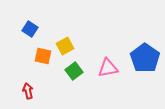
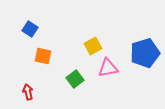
yellow square: moved 28 px right
blue pentagon: moved 5 px up; rotated 20 degrees clockwise
green square: moved 1 px right, 8 px down
red arrow: moved 1 px down
